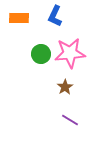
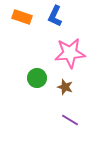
orange rectangle: moved 3 px right, 1 px up; rotated 18 degrees clockwise
green circle: moved 4 px left, 24 px down
brown star: rotated 21 degrees counterclockwise
